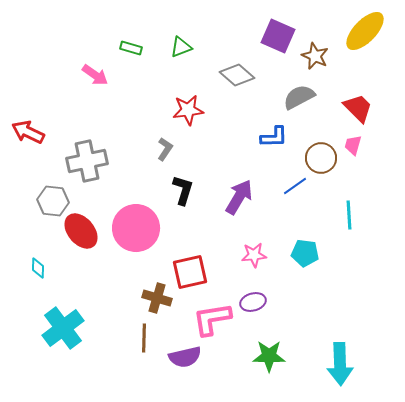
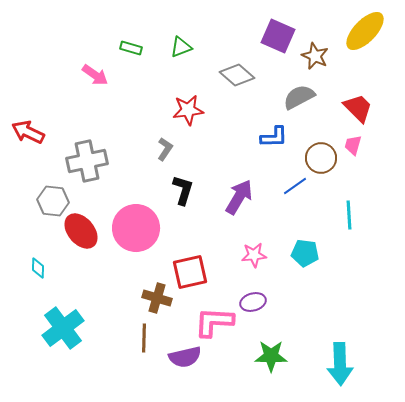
pink L-shape: moved 2 px right, 3 px down; rotated 12 degrees clockwise
green star: moved 2 px right
